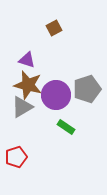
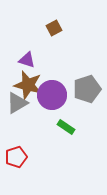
purple circle: moved 4 px left
gray triangle: moved 5 px left, 4 px up
